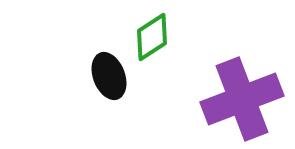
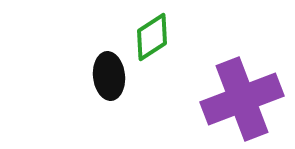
black ellipse: rotated 15 degrees clockwise
